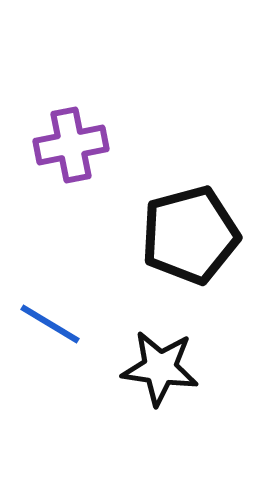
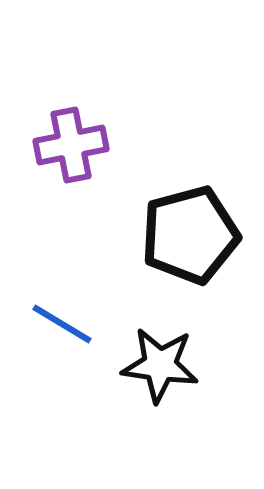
blue line: moved 12 px right
black star: moved 3 px up
